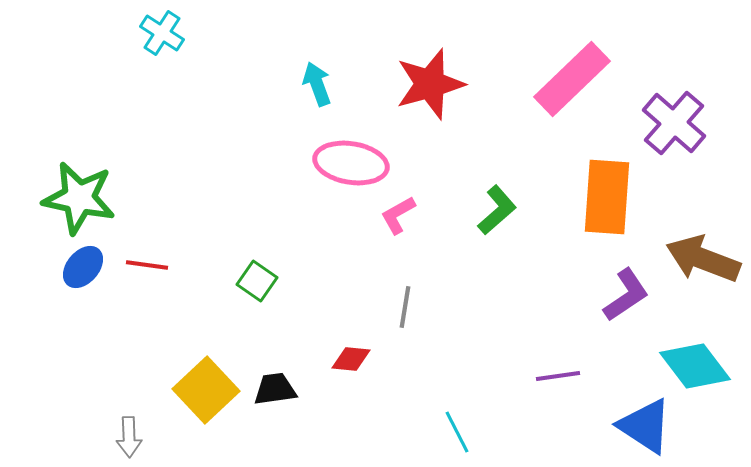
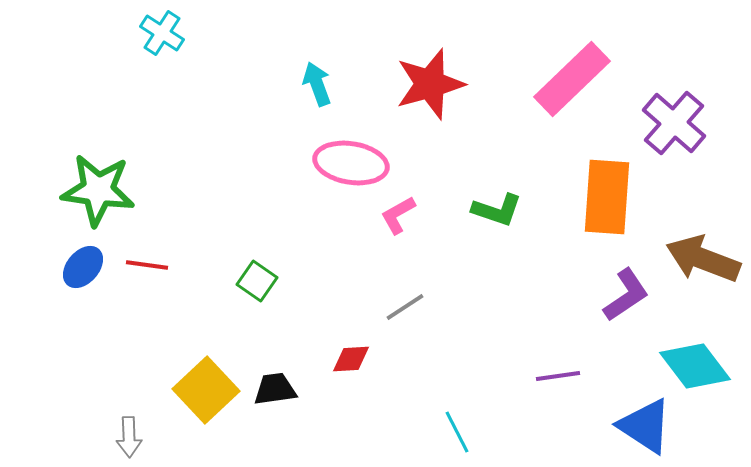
green star: moved 19 px right, 8 px up; rotated 4 degrees counterclockwise
green L-shape: rotated 60 degrees clockwise
gray line: rotated 48 degrees clockwise
red diamond: rotated 9 degrees counterclockwise
